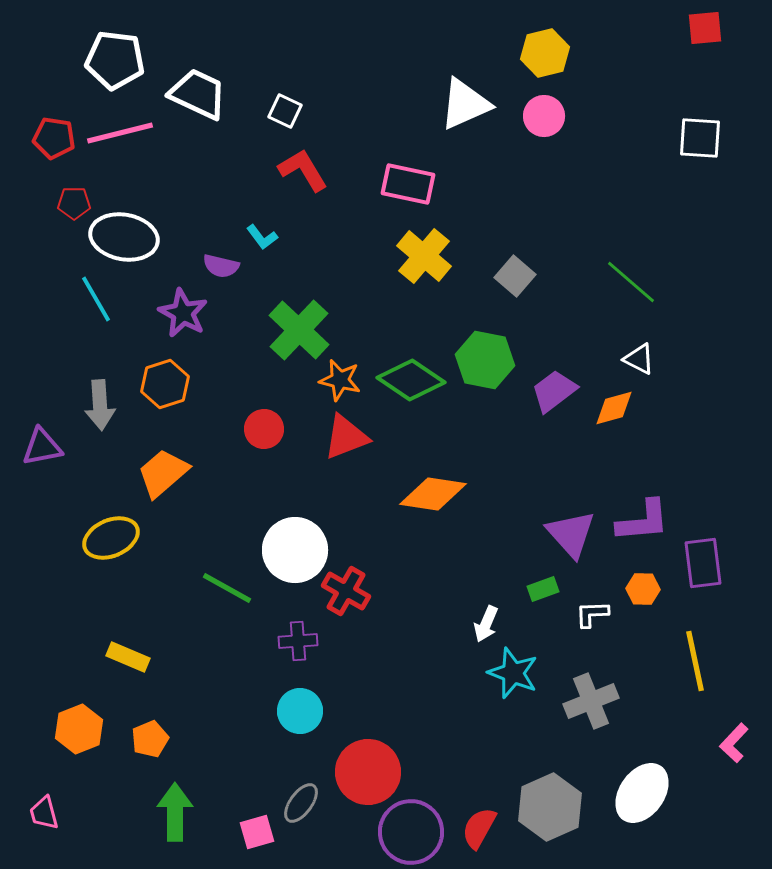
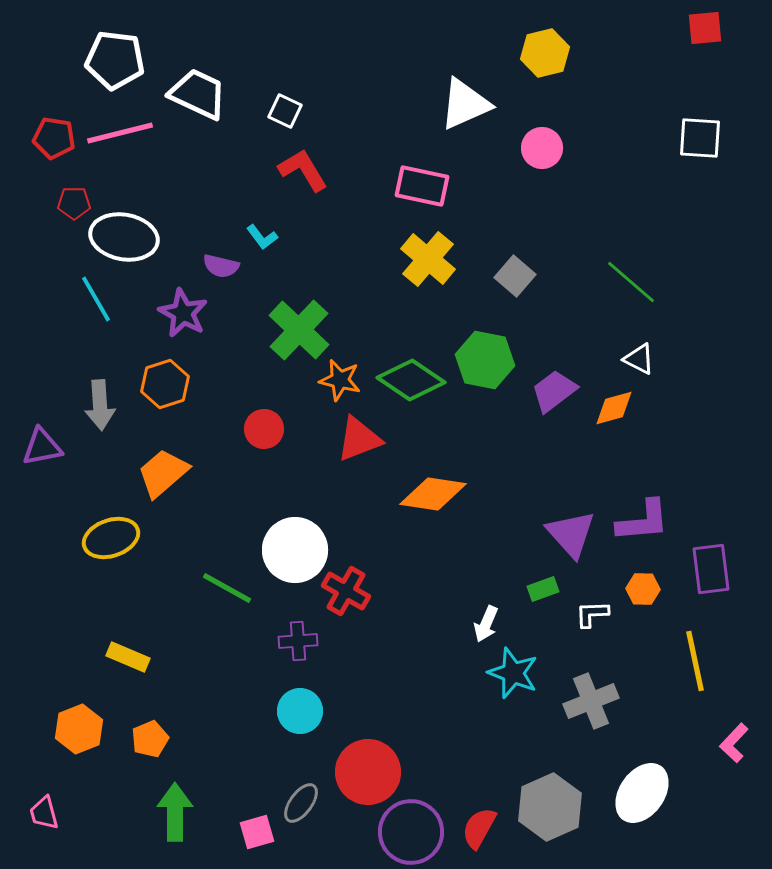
pink circle at (544, 116): moved 2 px left, 32 px down
pink rectangle at (408, 184): moved 14 px right, 2 px down
yellow cross at (424, 256): moved 4 px right, 3 px down
red triangle at (346, 437): moved 13 px right, 2 px down
yellow ellipse at (111, 538): rotated 4 degrees clockwise
purple rectangle at (703, 563): moved 8 px right, 6 px down
